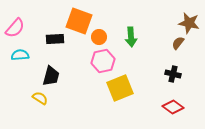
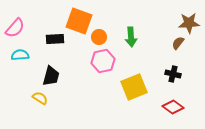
brown star: rotated 15 degrees counterclockwise
yellow square: moved 14 px right, 1 px up
